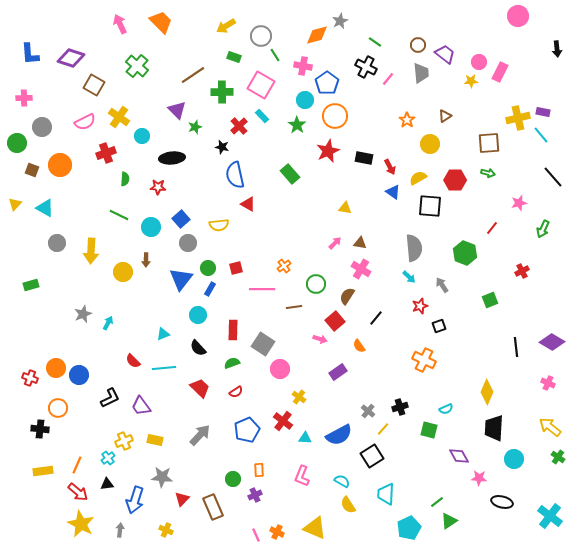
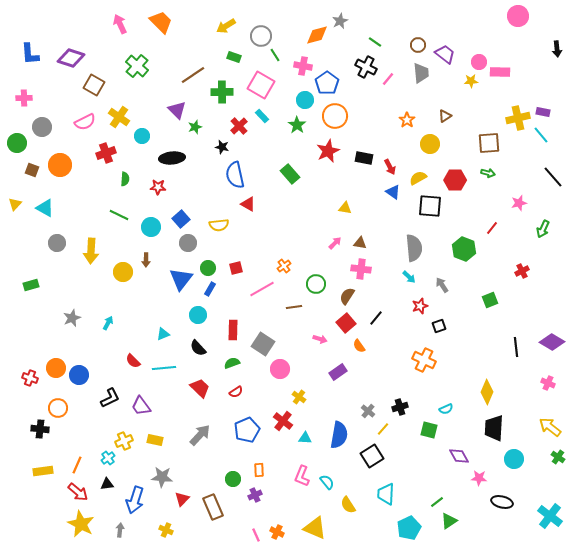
pink rectangle at (500, 72): rotated 66 degrees clockwise
green hexagon at (465, 253): moved 1 px left, 4 px up
pink cross at (361, 269): rotated 24 degrees counterclockwise
pink line at (262, 289): rotated 30 degrees counterclockwise
gray star at (83, 314): moved 11 px left, 4 px down
red square at (335, 321): moved 11 px right, 2 px down
blue semicircle at (339, 435): rotated 52 degrees counterclockwise
cyan semicircle at (342, 481): moved 15 px left, 1 px down; rotated 21 degrees clockwise
